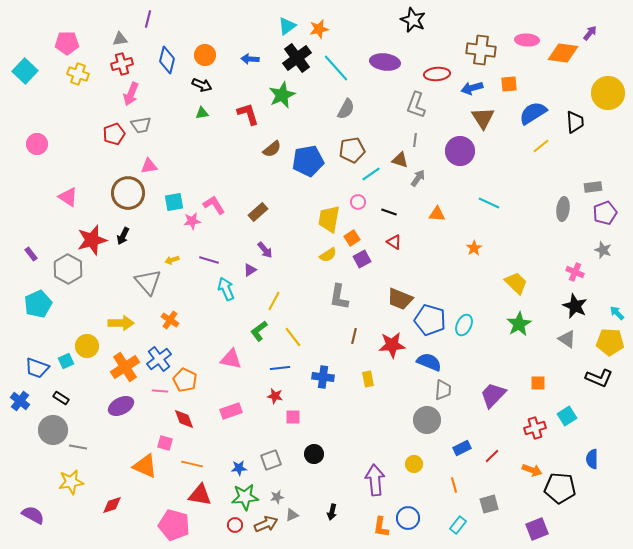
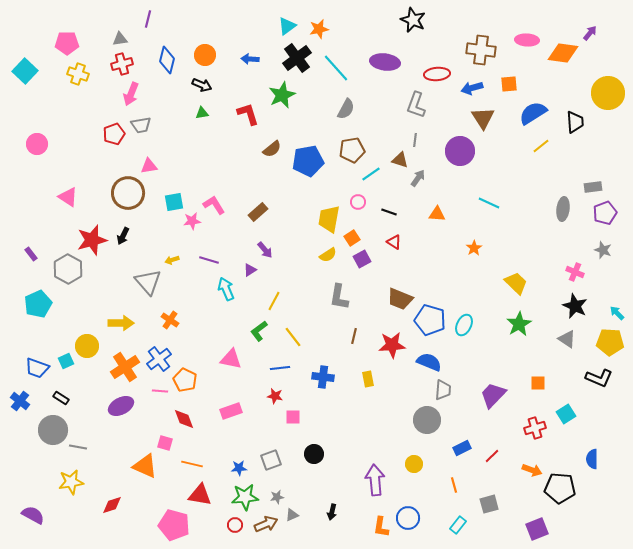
cyan square at (567, 416): moved 1 px left, 2 px up
